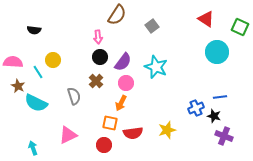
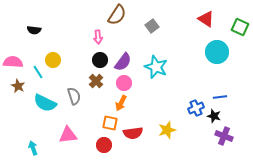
black circle: moved 3 px down
pink circle: moved 2 px left
cyan semicircle: moved 9 px right
pink triangle: rotated 18 degrees clockwise
